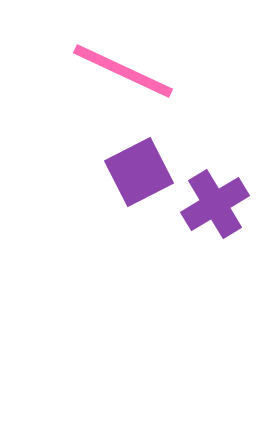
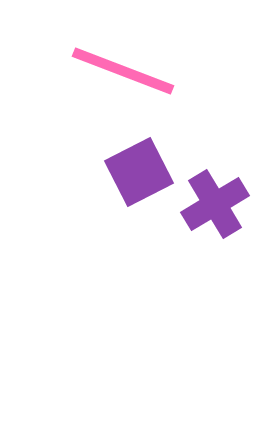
pink line: rotated 4 degrees counterclockwise
